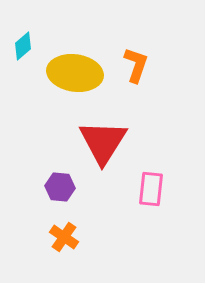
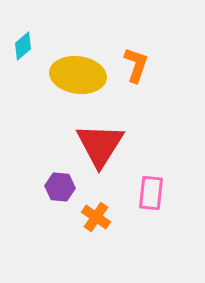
yellow ellipse: moved 3 px right, 2 px down
red triangle: moved 3 px left, 3 px down
pink rectangle: moved 4 px down
orange cross: moved 32 px right, 20 px up
